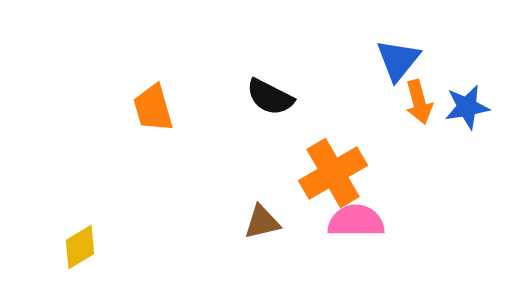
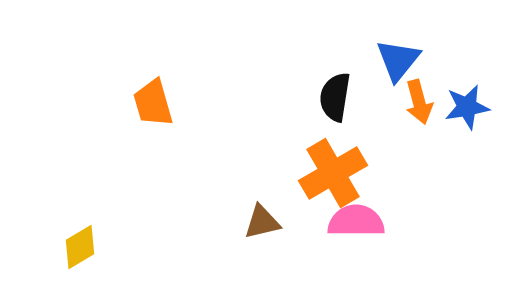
black semicircle: moved 65 px right; rotated 72 degrees clockwise
orange trapezoid: moved 5 px up
